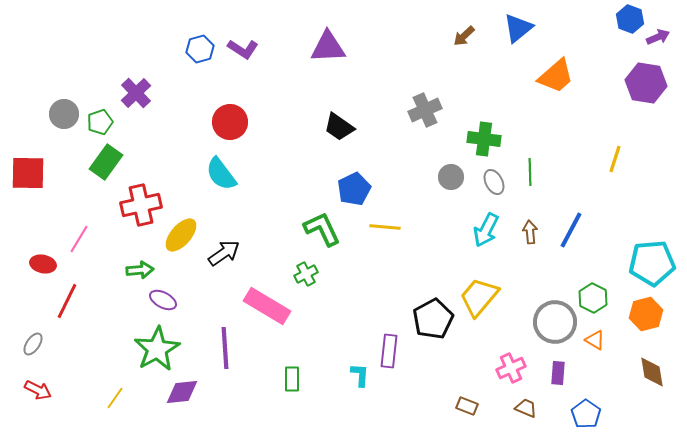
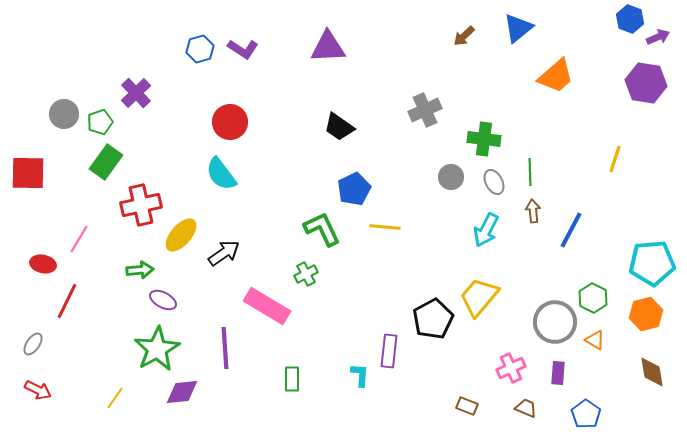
brown arrow at (530, 232): moved 3 px right, 21 px up
